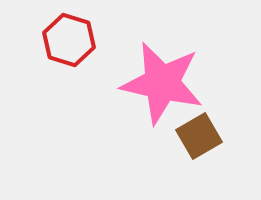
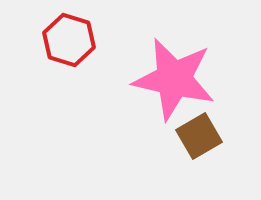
pink star: moved 12 px right, 4 px up
